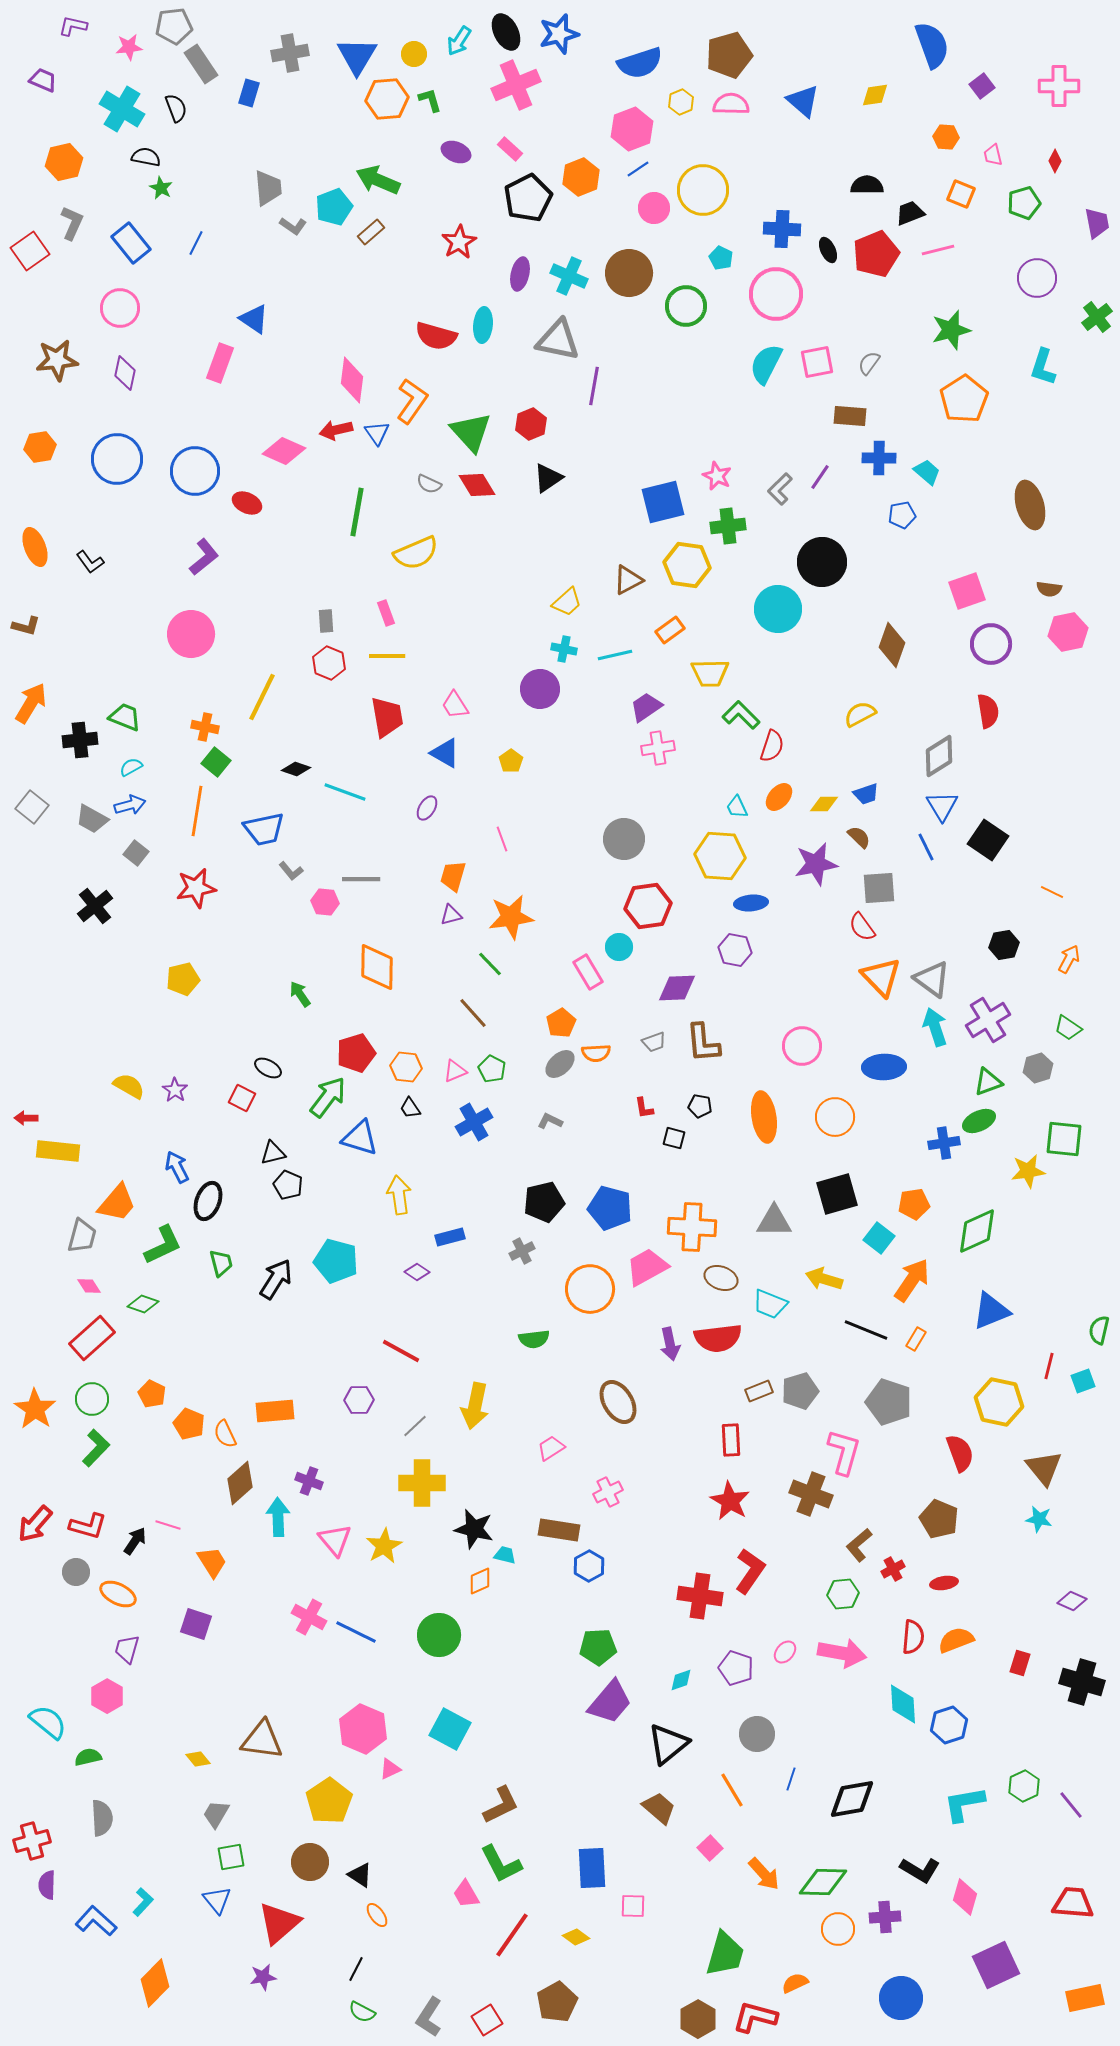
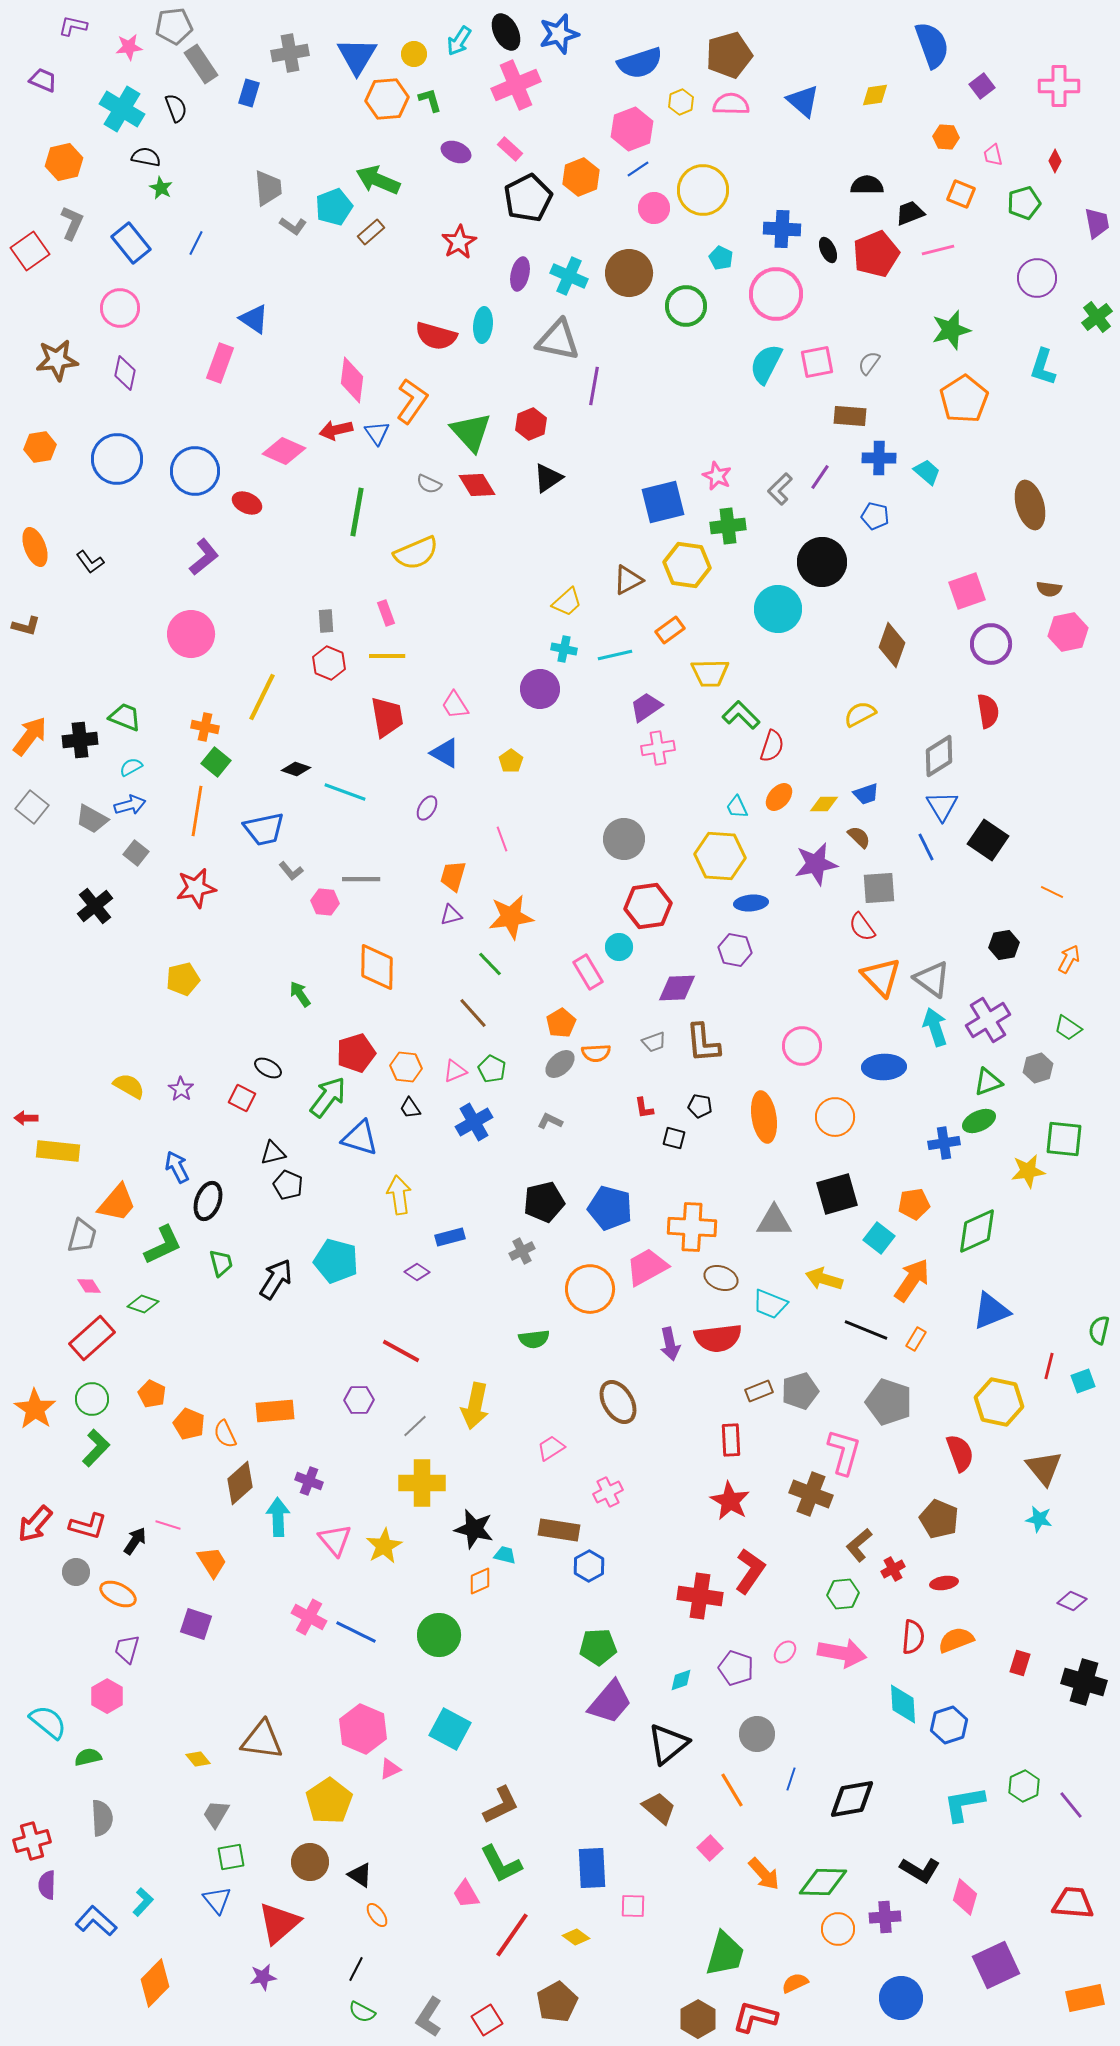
blue pentagon at (902, 515): moved 27 px left, 1 px down; rotated 24 degrees clockwise
orange arrow at (31, 703): moved 1 px left, 33 px down; rotated 6 degrees clockwise
purple star at (175, 1090): moved 6 px right, 1 px up
black cross at (1082, 1682): moved 2 px right
